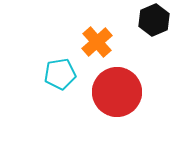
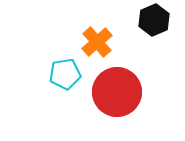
cyan pentagon: moved 5 px right
